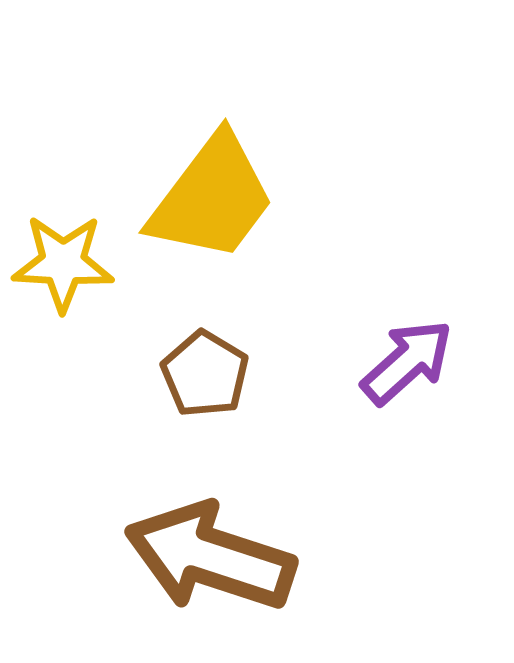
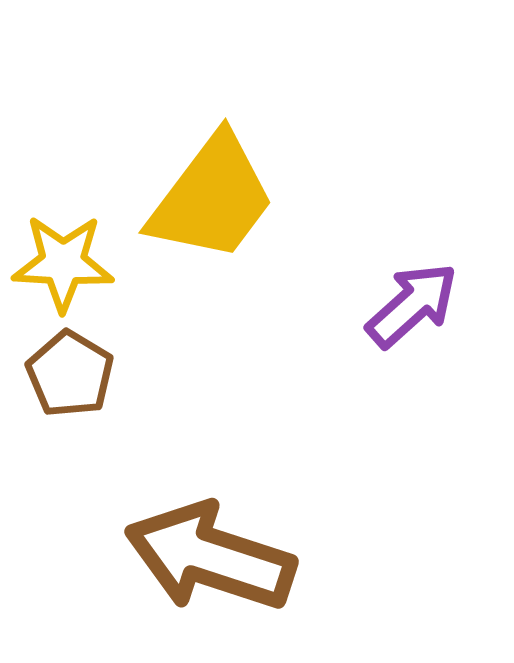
purple arrow: moved 5 px right, 57 px up
brown pentagon: moved 135 px left
